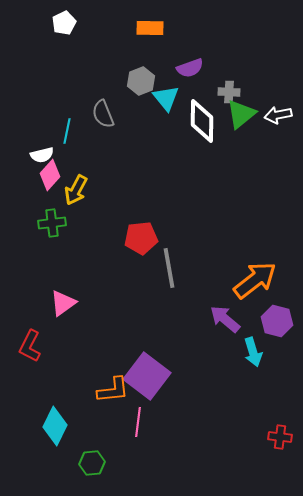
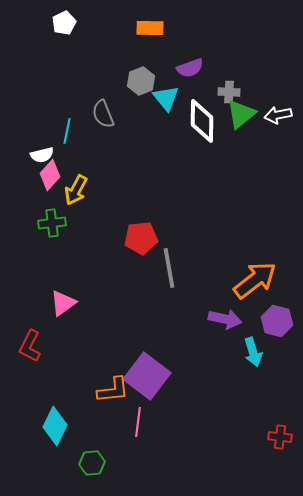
purple arrow: rotated 152 degrees clockwise
